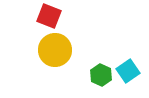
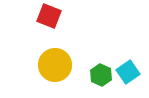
yellow circle: moved 15 px down
cyan square: moved 1 px down
